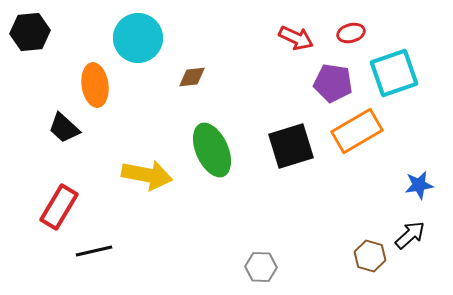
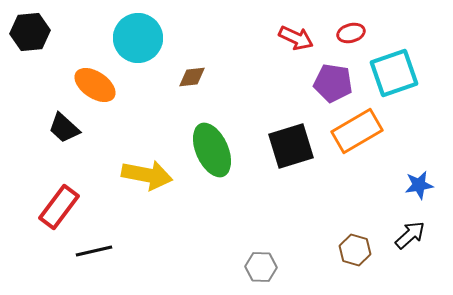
orange ellipse: rotated 48 degrees counterclockwise
red rectangle: rotated 6 degrees clockwise
brown hexagon: moved 15 px left, 6 px up
